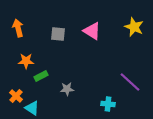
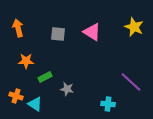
pink triangle: moved 1 px down
green rectangle: moved 4 px right, 1 px down
purple line: moved 1 px right
gray star: rotated 16 degrees clockwise
orange cross: rotated 24 degrees counterclockwise
cyan triangle: moved 3 px right, 4 px up
